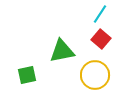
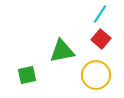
yellow circle: moved 1 px right
